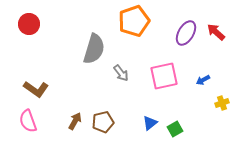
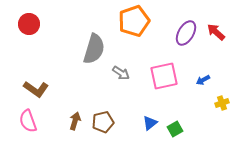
gray arrow: rotated 18 degrees counterclockwise
brown arrow: rotated 12 degrees counterclockwise
